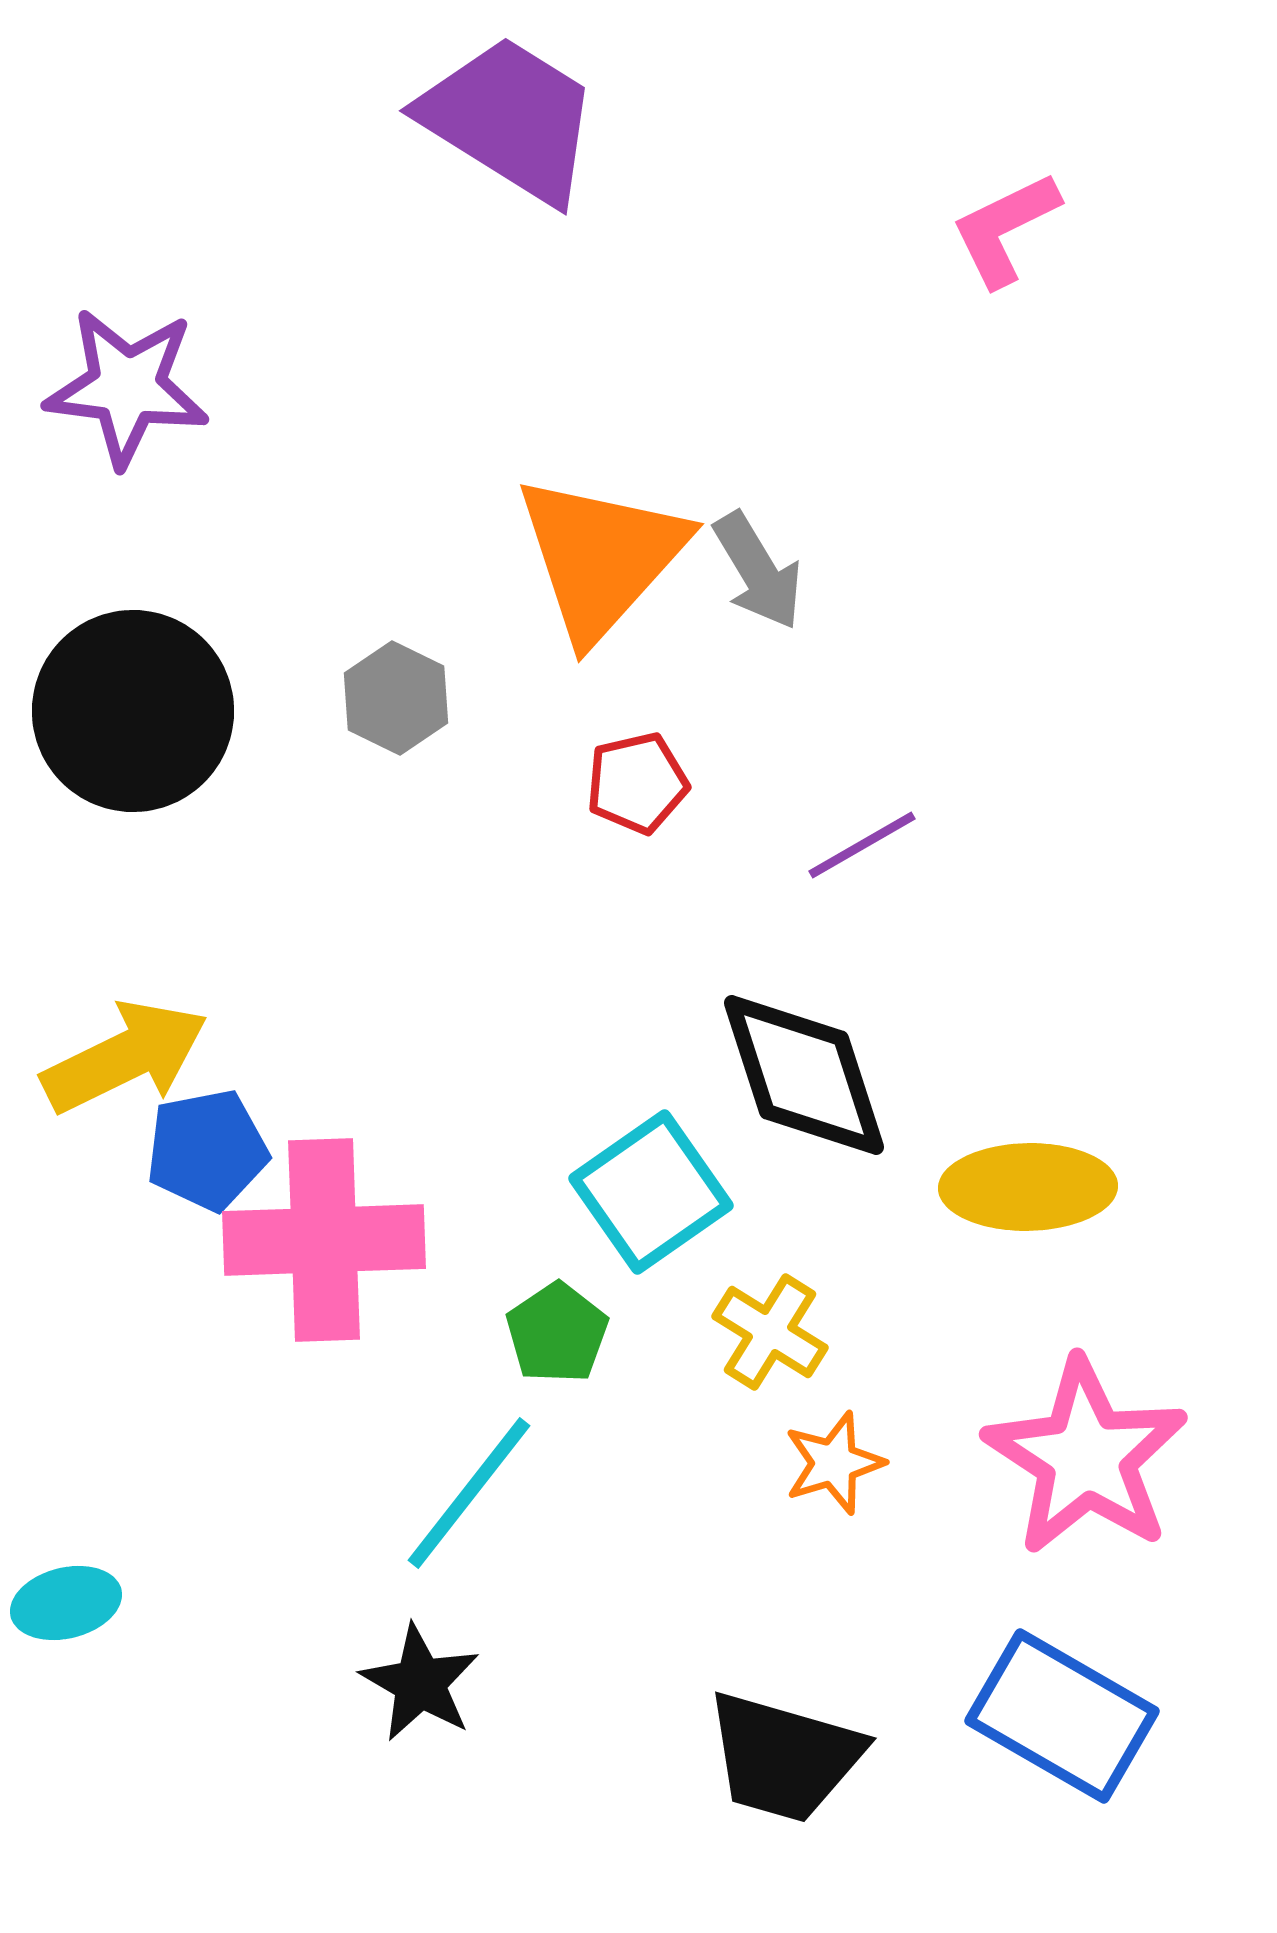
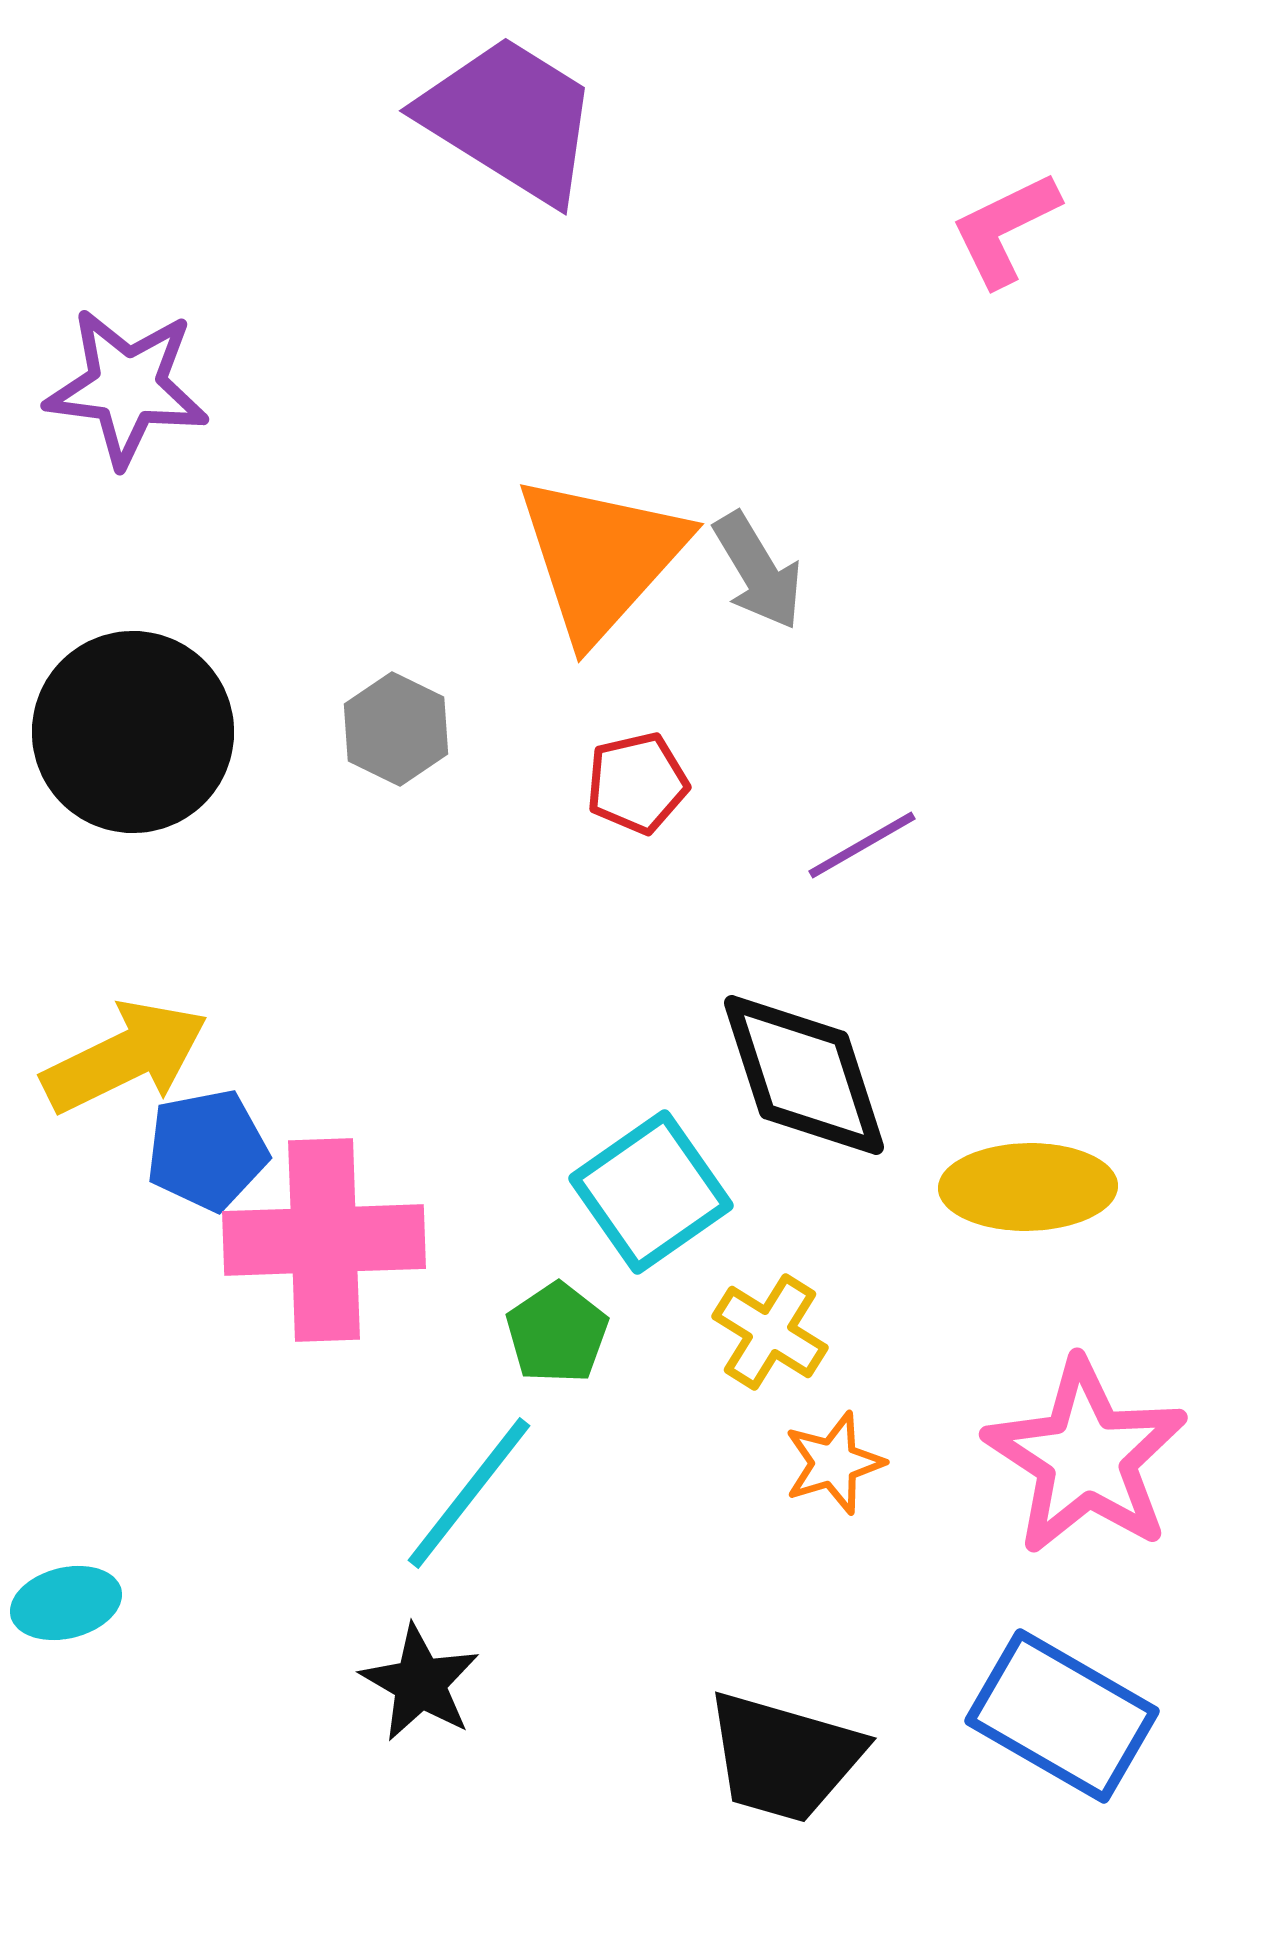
gray hexagon: moved 31 px down
black circle: moved 21 px down
